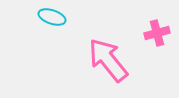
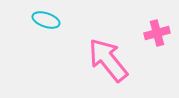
cyan ellipse: moved 6 px left, 3 px down
